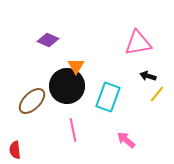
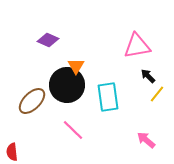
pink triangle: moved 1 px left, 3 px down
black arrow: rotated 28 degrees clockwise
black circle: moved 1 px up
cyan rectangle: rotated 28 degrees counterclockwise
pink line: rotated 35 degrees counterclockwise
pink arrow: moved 20 px right
red semicircle: moved 3 px left, 2 px down
